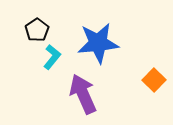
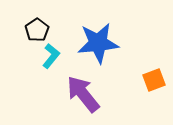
cyan L-shape: moved 1 px left, 1 px up
orange square: rotated 25 degrees clockwise
purple arrow: rotated 15 degrees counterclockwise
